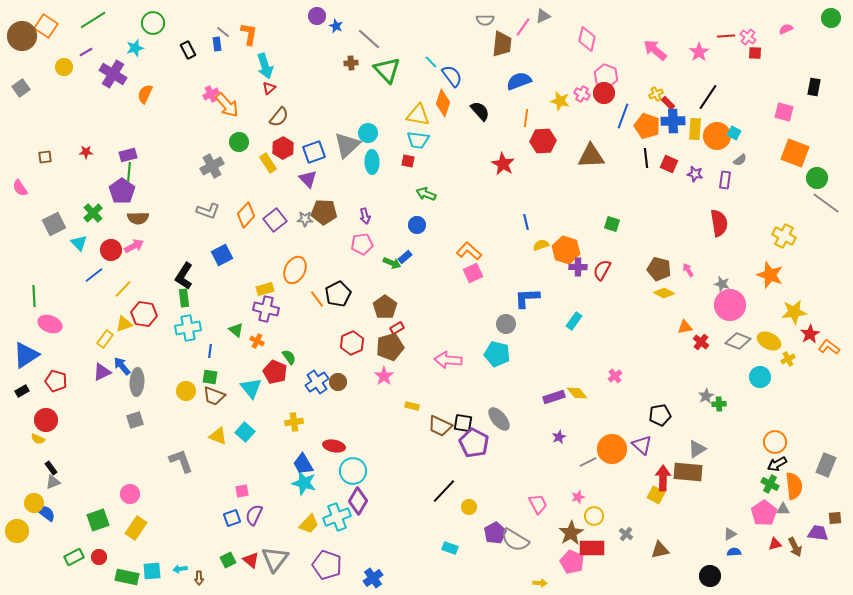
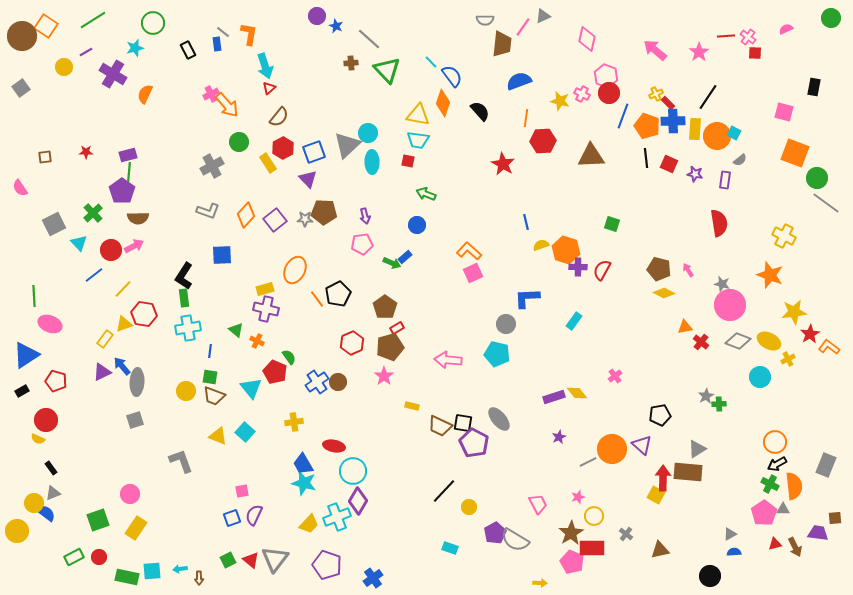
red circle at (604, 93): moved 5 px right
blue square at (222, 255): rotated 25 degrees clockwise
gray triangle at (53, 482): moved 11 px down
